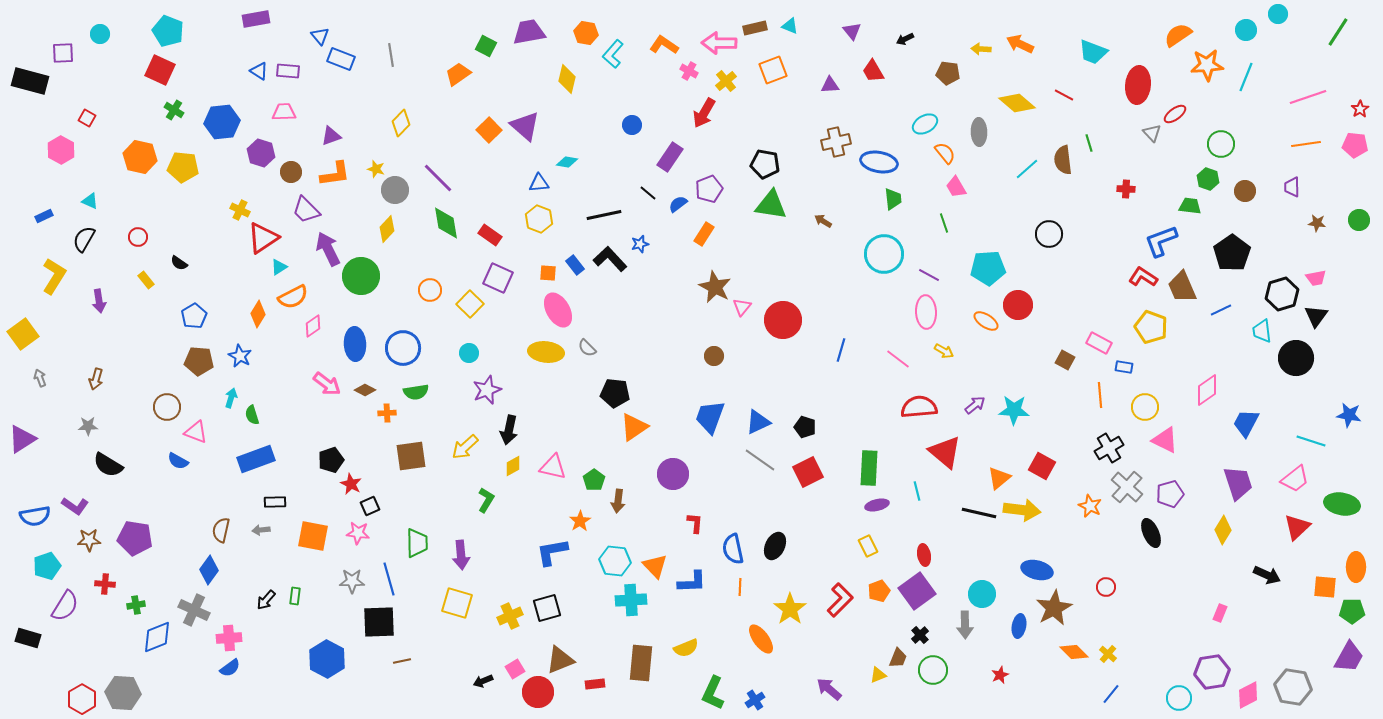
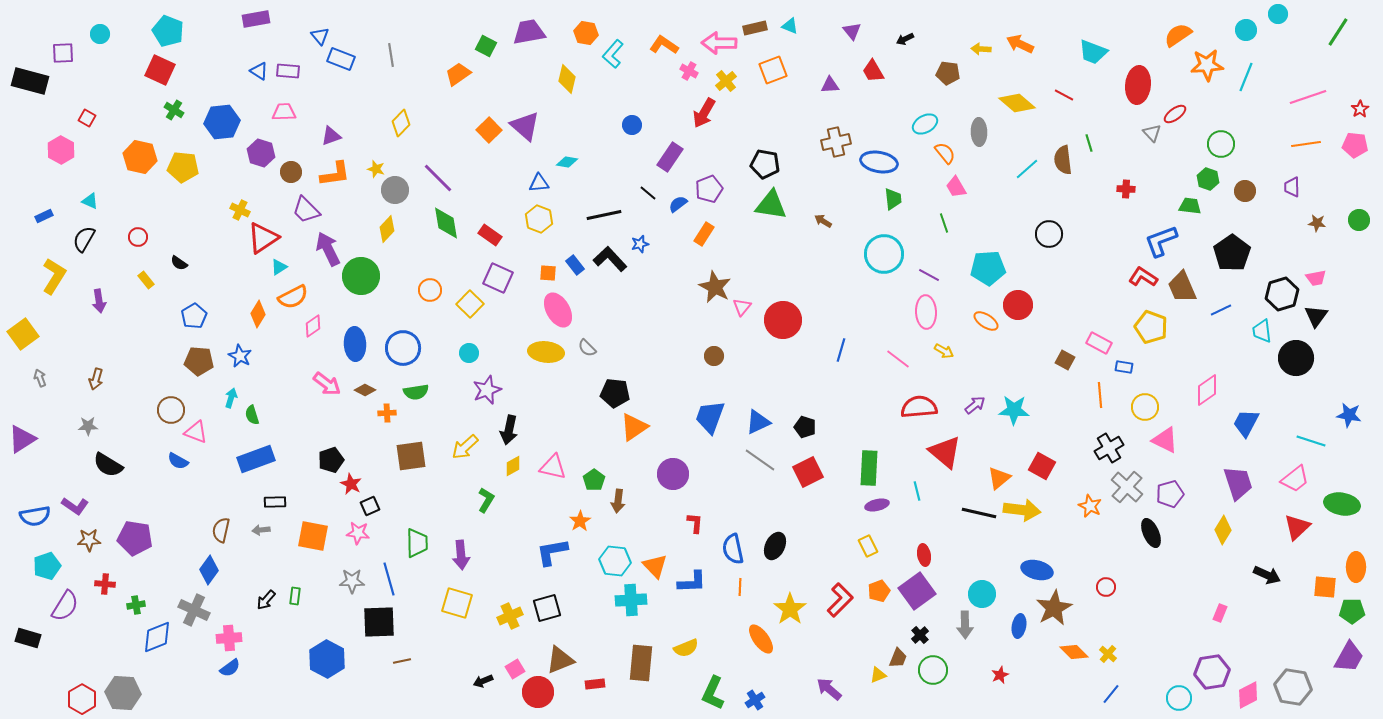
brown circle at (167, 407): moved 4 px right, 3 px down
